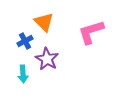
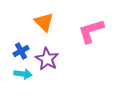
pink L-shape: moved 1 px up
blue cross: moved 4 px left, 10 px down
cyan arrow: rotated 78 degrees counterclockwise
